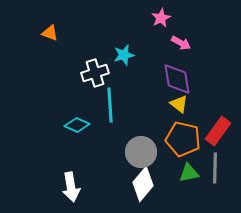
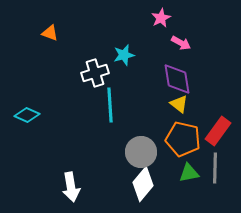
cyan diamond: moved 50 px left, 10 px up
